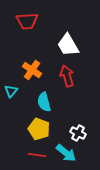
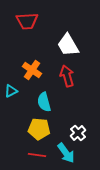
cyan triangle: rotated 24 degrees clockwise
yellow pentagon: rotated 15 degrees counterclockwise
white cross: rotated 21 degrees clockwise
cyan arrow: rotated 15 degrees clockwise
